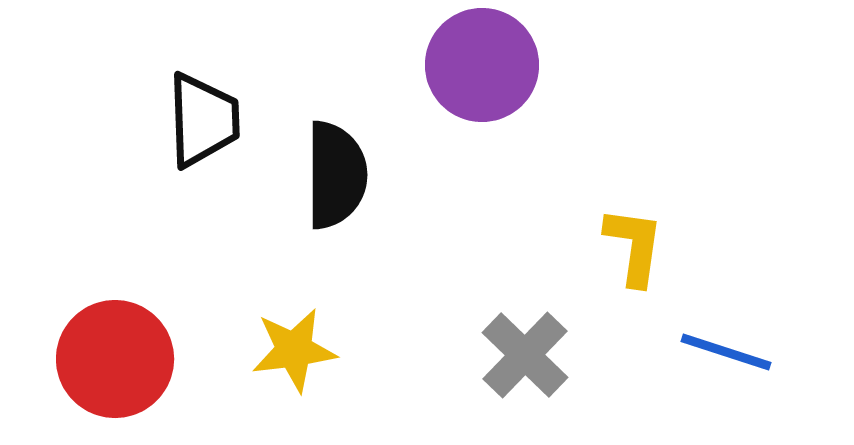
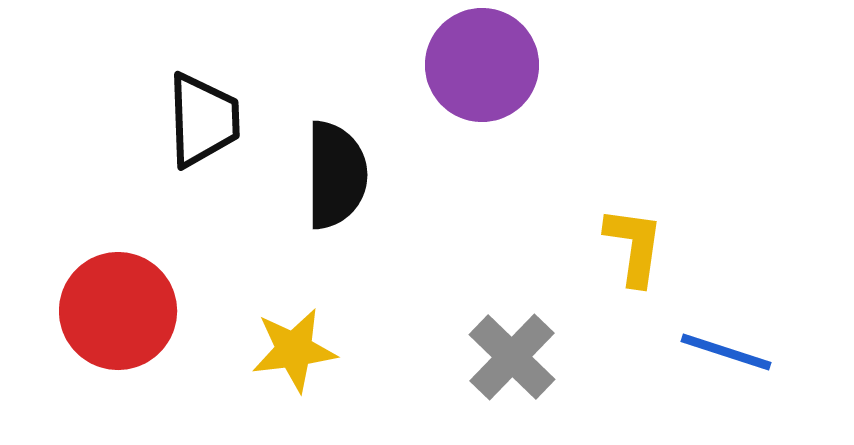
gray cross: moved 13 px left, 2 px down
red circle: moved 3 px right, 48 px up
